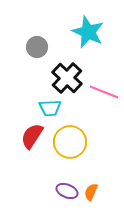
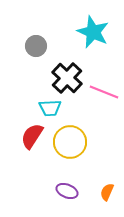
cyan star: moved 5 px right
gray circle: moved 1 px left, 1 px up
orange semicircle: moved 16 px right
